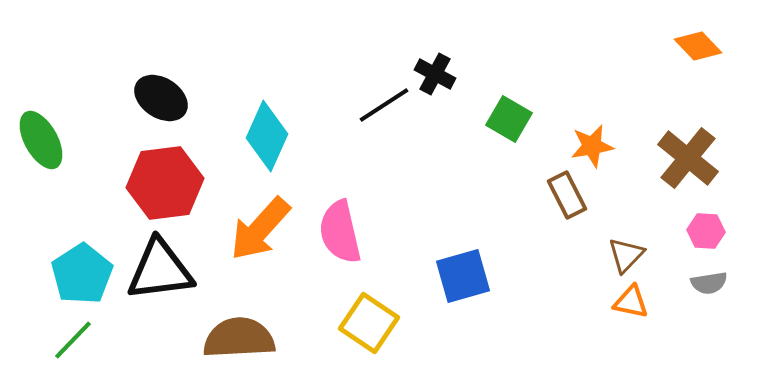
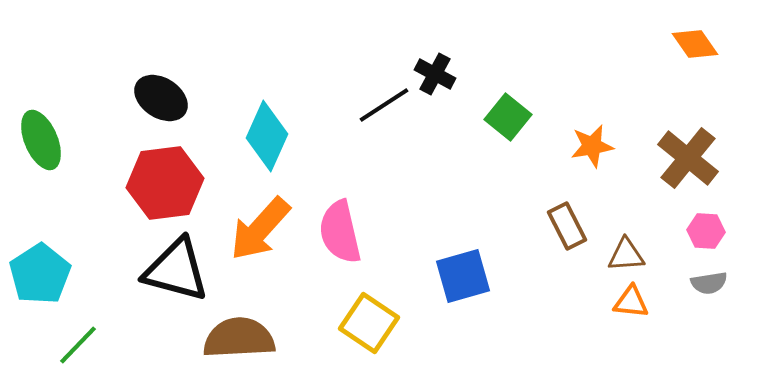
orange diamond: moved 3 px left, 2 px up; rotated 9 degrees clockwise
green square: moved 1 px left, 2 px up; rotated 9 degrees clockwise
green ellipse: rotated 6 degrees clockwise
brown rectangle: moved 31 px down
brown triangle: rotated 42 degrees clockwise
black triangle: moved 16 px right; rotated 22 degrees clockwise
cyan pentagon: moved 42 px left
orange triangle: rotated 6 degrees counterclockwise
green line: moved 5 px right, 5 px down
